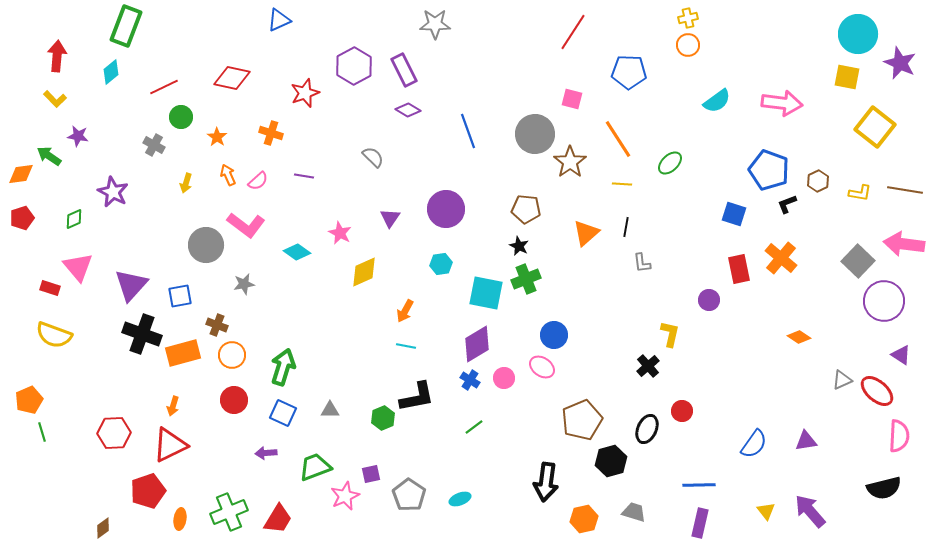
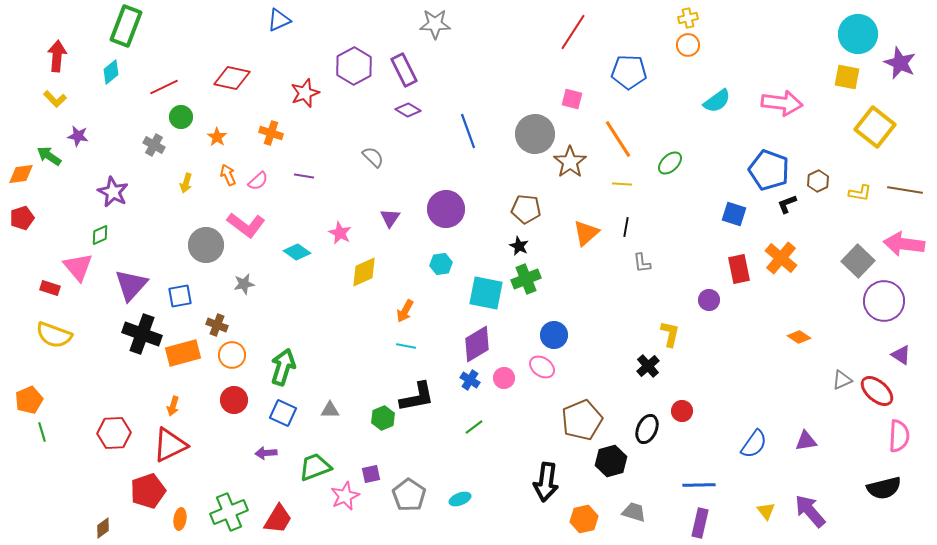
green diamond at (74, 219): moved 26 px right, 16 px down
